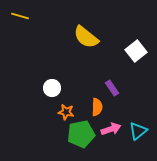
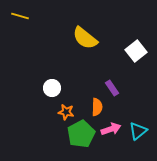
yellow semicircle: moved 1 px left, 1 px down
green pentagon: rotated 16 degrees counterclockwise
